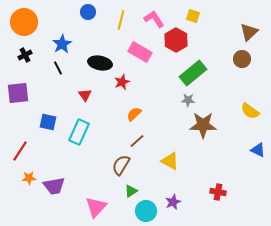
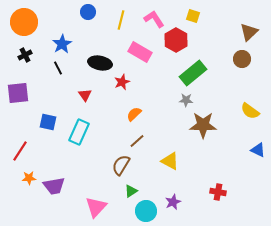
gray star: moved 2 px left
